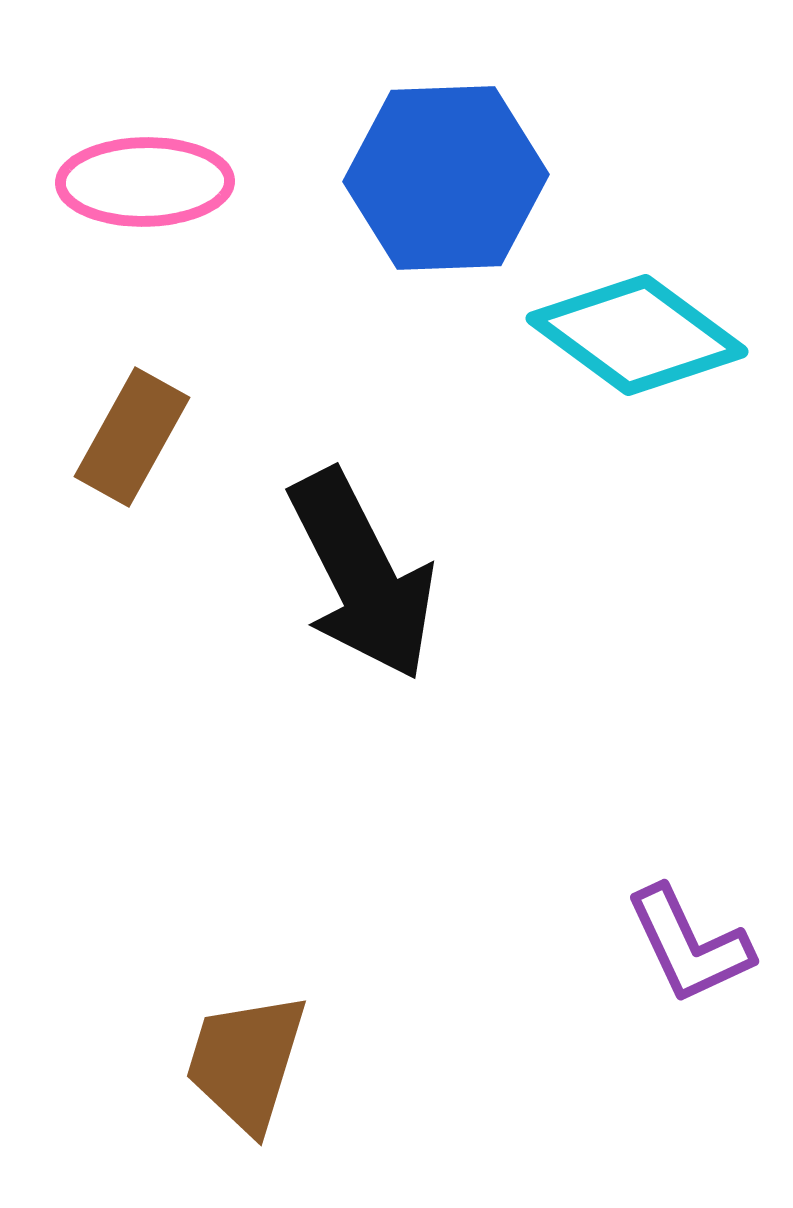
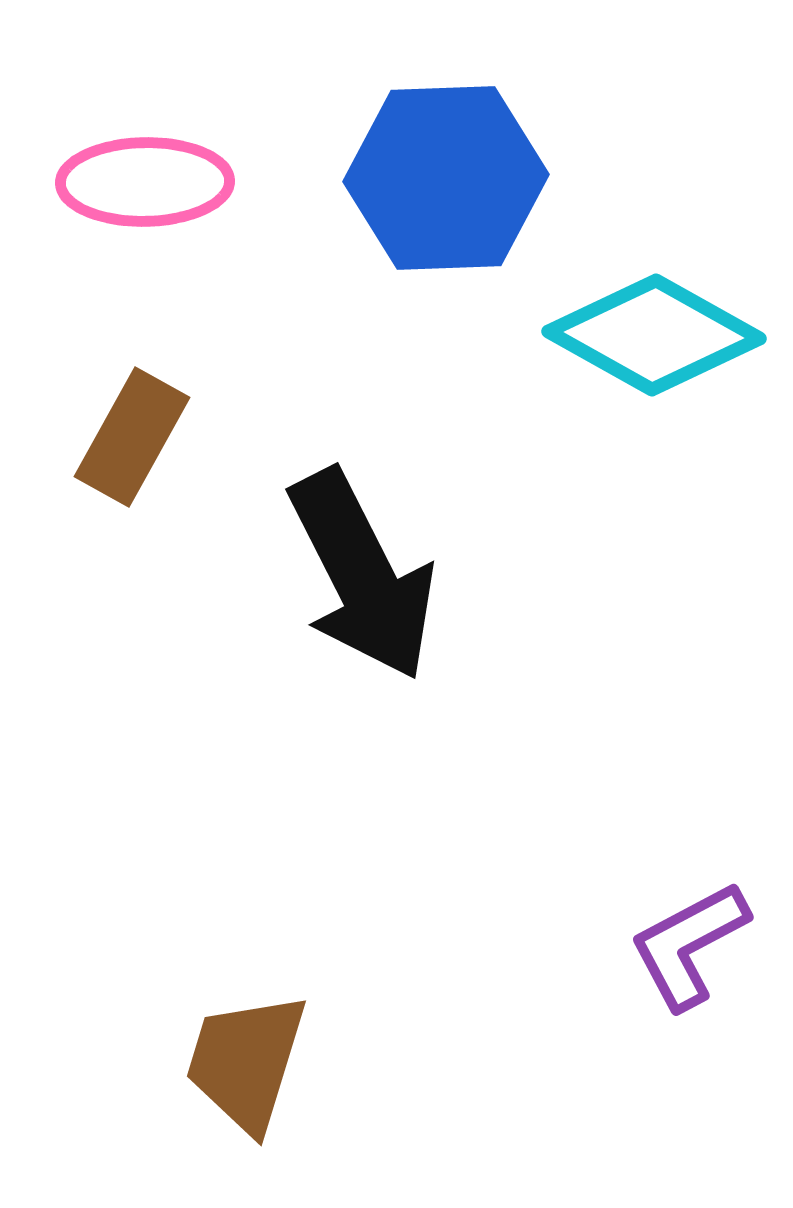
cyan diamond: moved 17 px right; rotated 7 degrees counterclockwise
purple L-shape: rotated 87 degrees clockwise
